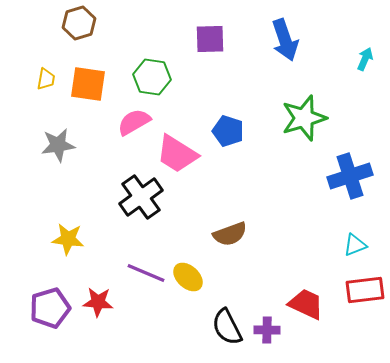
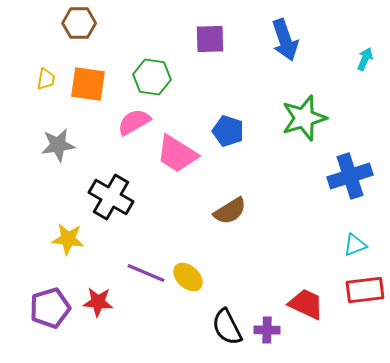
brown hexagon: rotated 16 degrees clockwise
black cross: moved 30 px left; rotated 24 degrees counterclockwise
brown semicircle: moved 23 px up; rotated 12 degrees counterclockwise
